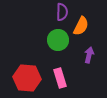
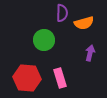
purple semicircle: moved 1 px down
orange semicircle: moved 3 px right, 3 px up; rotated 48 degrees clockwise
green circle: moved 14 px left
purple arrow: moved 1 px right, 2 px up
